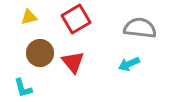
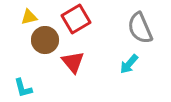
gray semicircle: rotated 120 degrees counterclockwise
brown circle: moved 5 px right, 13 px up
cyan arrow: rotated 25 degrees counterclockwise
